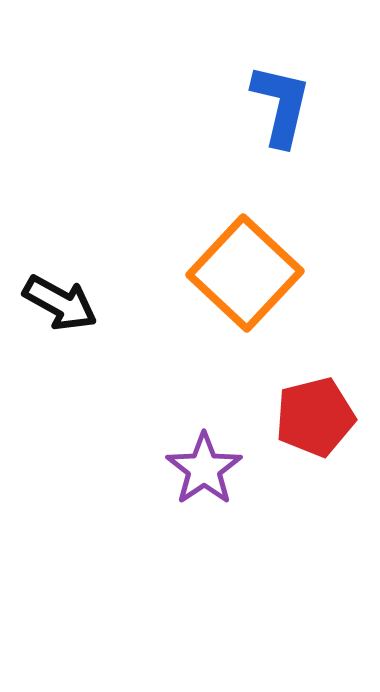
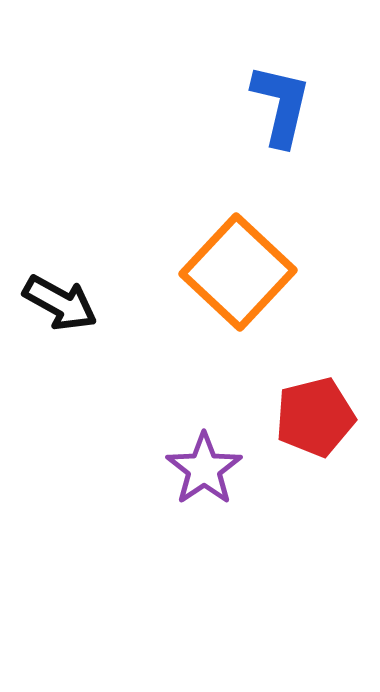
orange square: moved 7 px left, 1 px up
